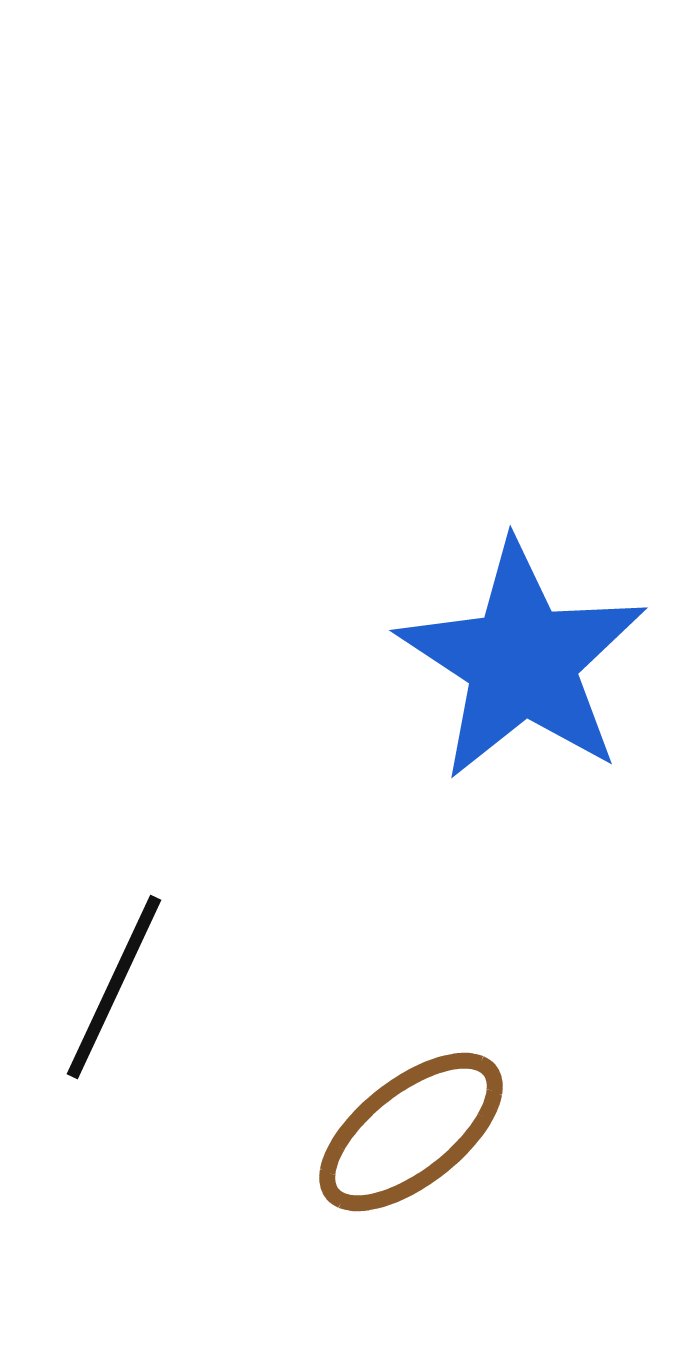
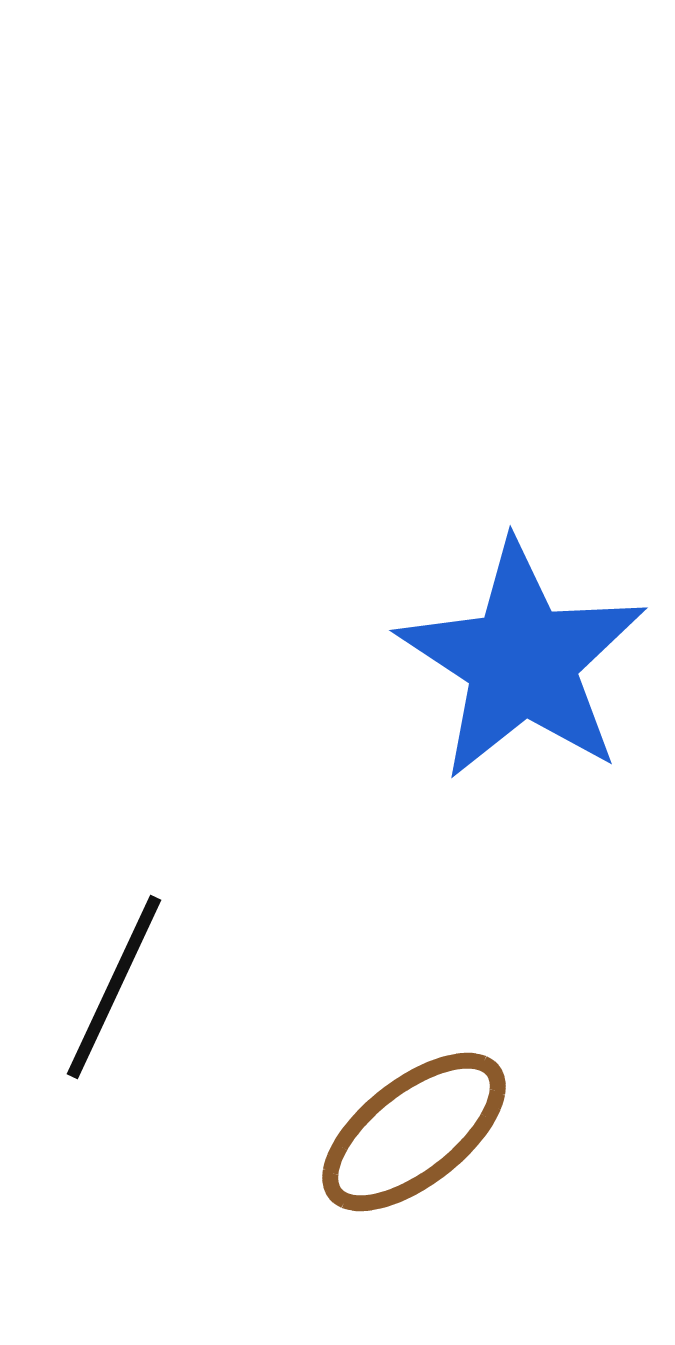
brown ellipse: moved 3 px right
